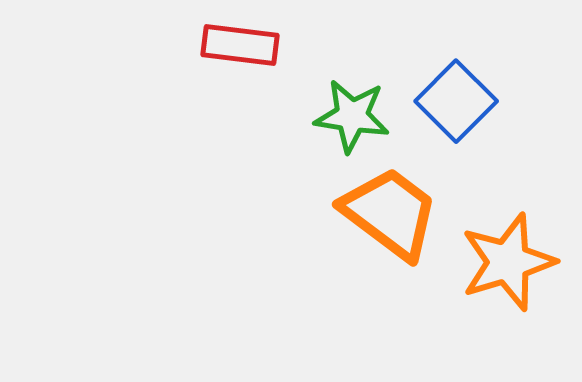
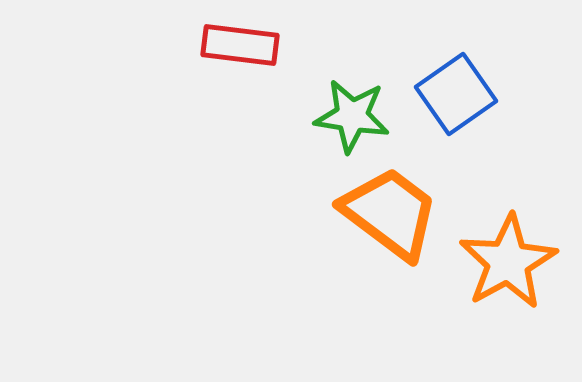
blue square: moved 7 px up; rotated 10 degrees clockwise
orange star: rotated 12 degrees counterclockwise
